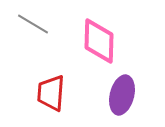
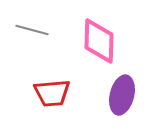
gray line: moved 1 px left, 6 px down; rotated 16 degrees counterclockwise
red trapezoid: moved 1 px right; rotated 99 degrees counterclockwise
